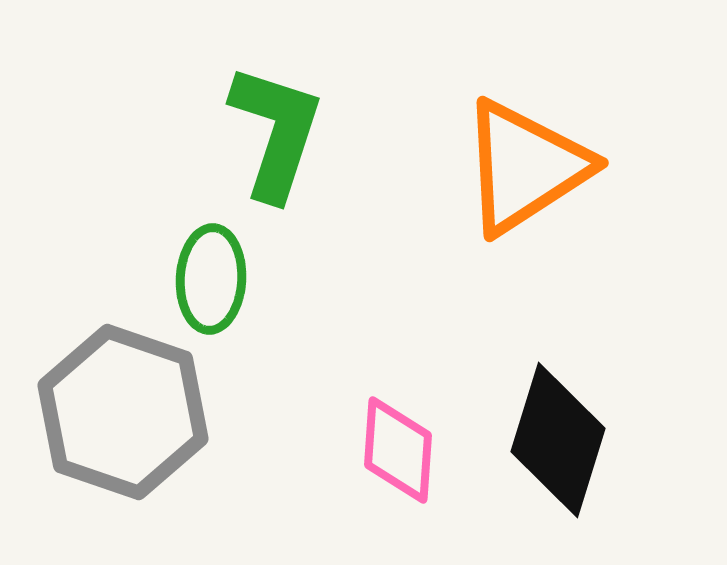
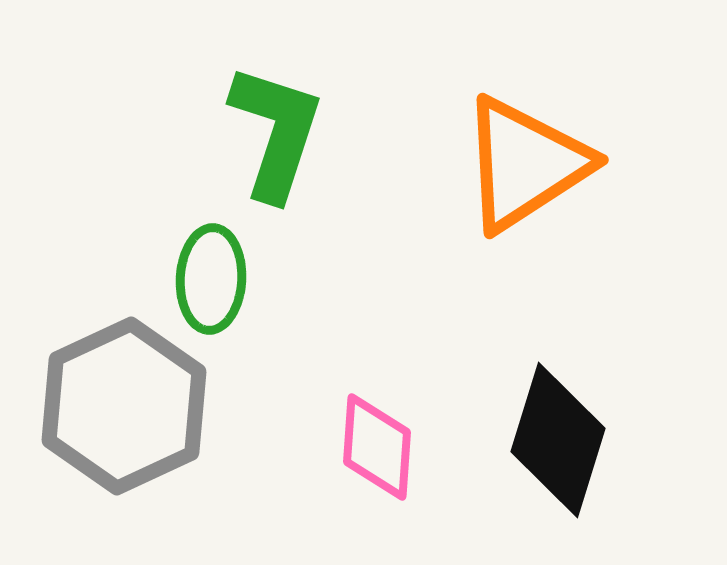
orange triangle: moved 3 px up
gray hexagon: moved 1 px right, 6 px up; rotated 16 degrees clockwise
pink diamond: moved 21 px left, 3 px up
